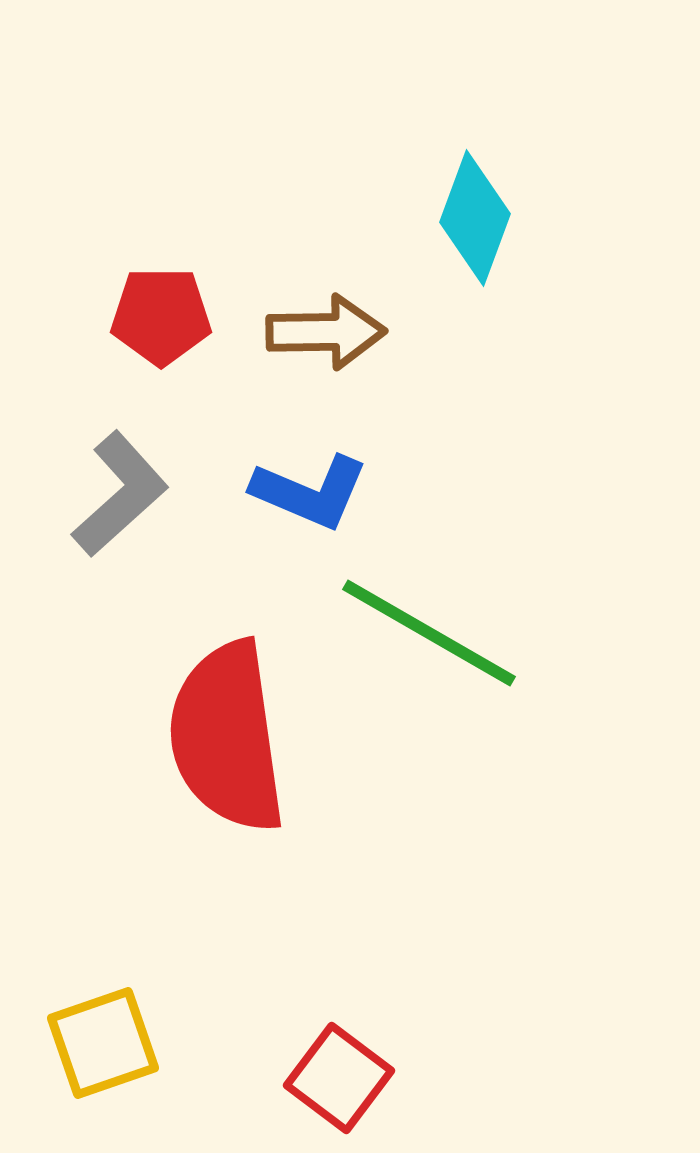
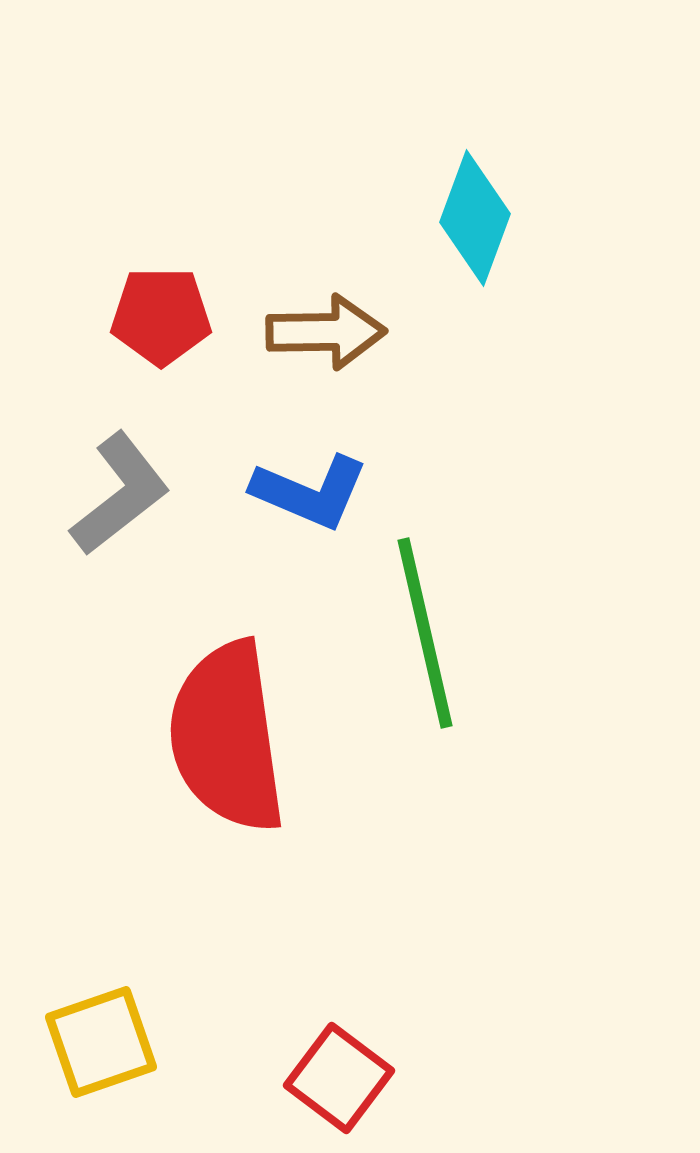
gray L-shape: rotated 4 degrees clockwise
green line: moved 4 px left; rotated 47 degrees clockwise
yellow square: moved 2 px left, 1 px up
